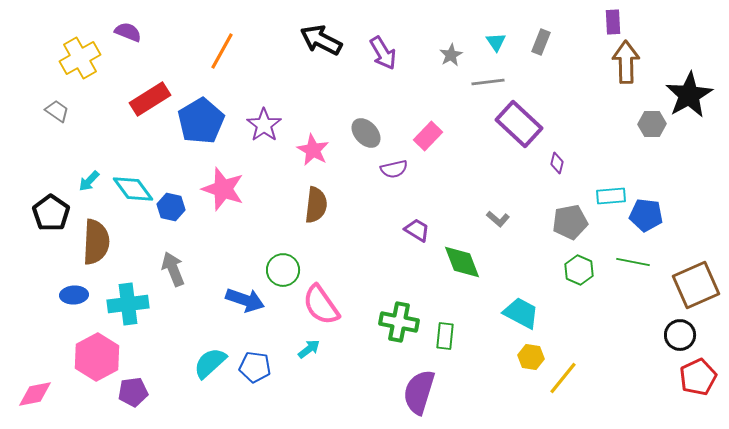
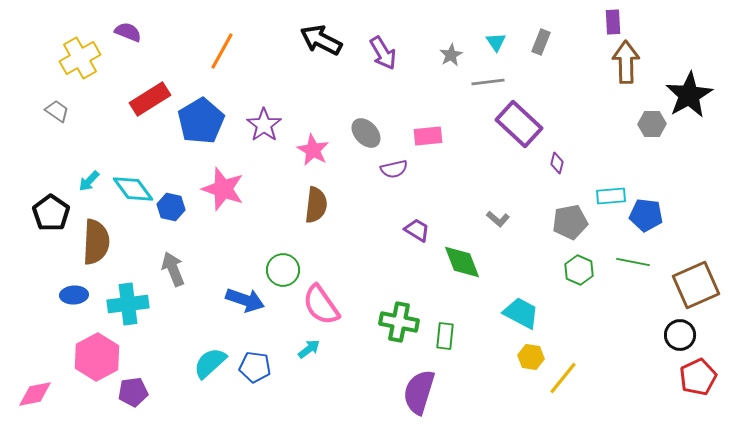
pink rectangle at (428, 136): rotated 40 degrees clockwise
